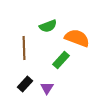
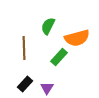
green semicircle: rotated 138 degrees clockwise
orange semicircle: rotated 145 degrees clockwise
green rectangle: moved 2 px left, 3 px up
